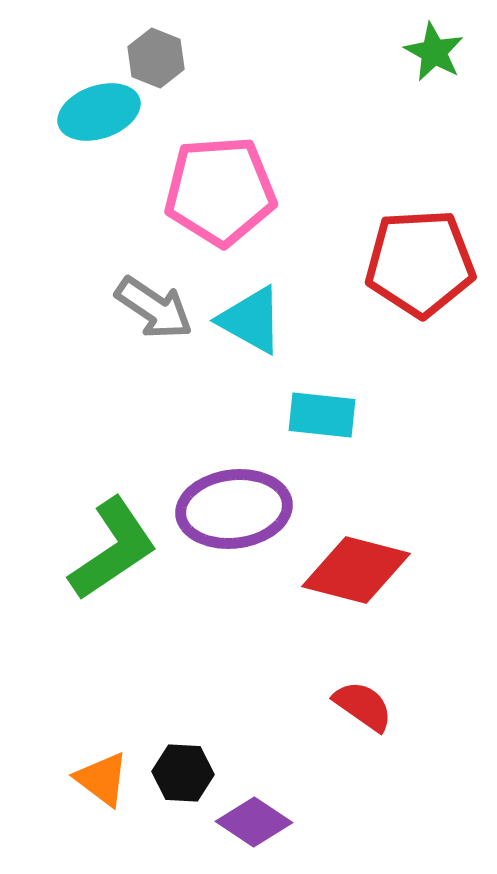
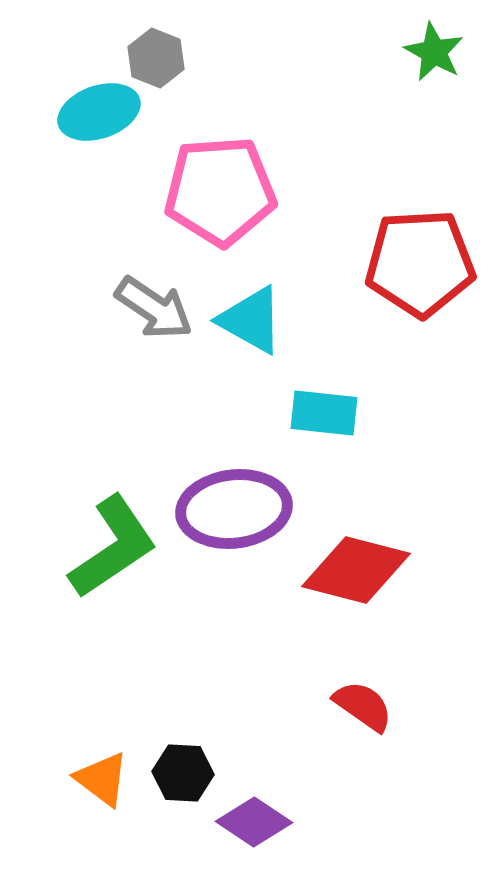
cyan rectangle: moved 2 px right, 2 px up
green L-shape: moved 2 px up
